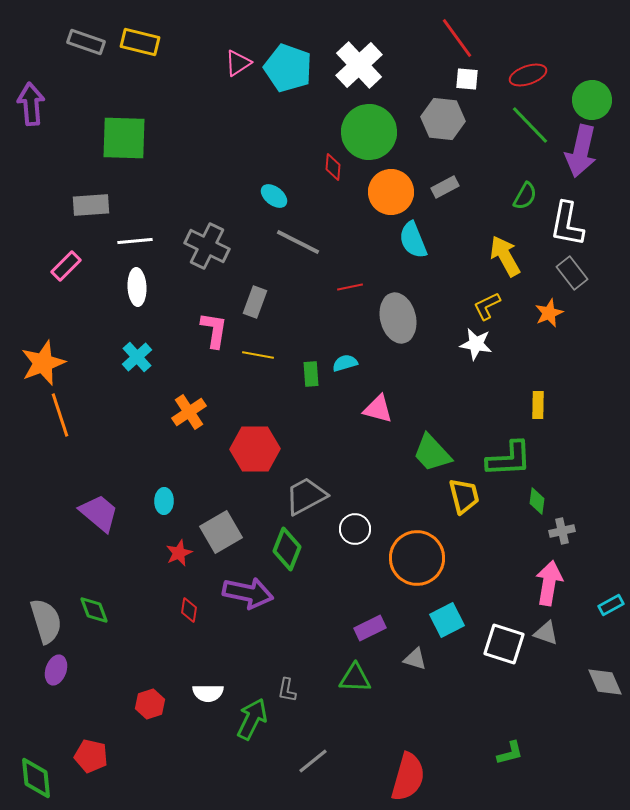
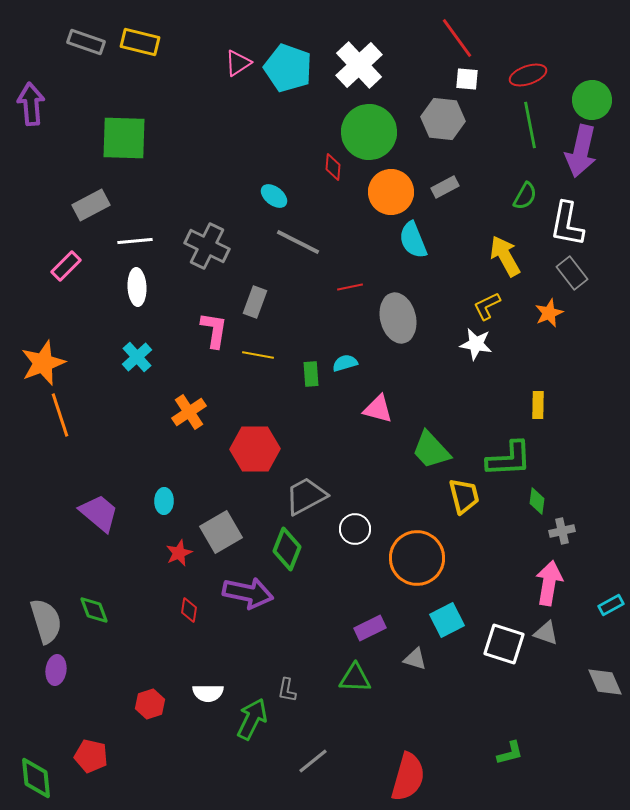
green line at (530, 125): rotated 33 degrees clockwise
gray rectangle at (91, 205): rotated 24 degrees counterclockwise
green trapezoid at (432, 453): moved 1 px left, 3 px up
purple ellipse at (56, 670): rotated 12 degrees counterclockwise
